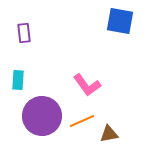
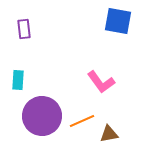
blue square: moved 2 px left
purple rectangle: moved 4 px up
pink L-shape: moved 14 px right, 3 px up
